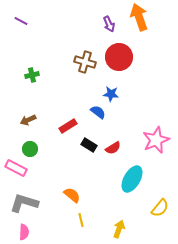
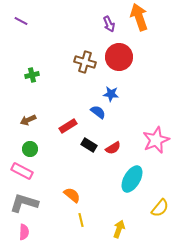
pink rectangle: moved 6 px right, 3 px down
